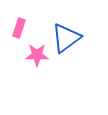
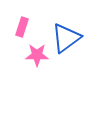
pink rectangle: moved 3 px right, 1 px up
